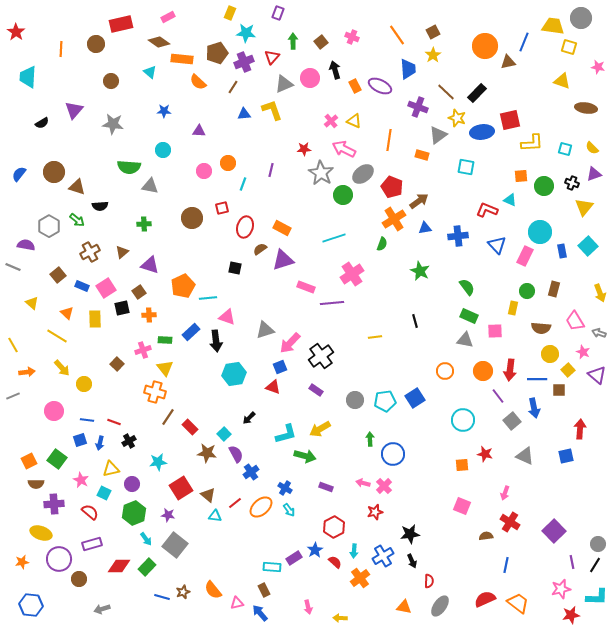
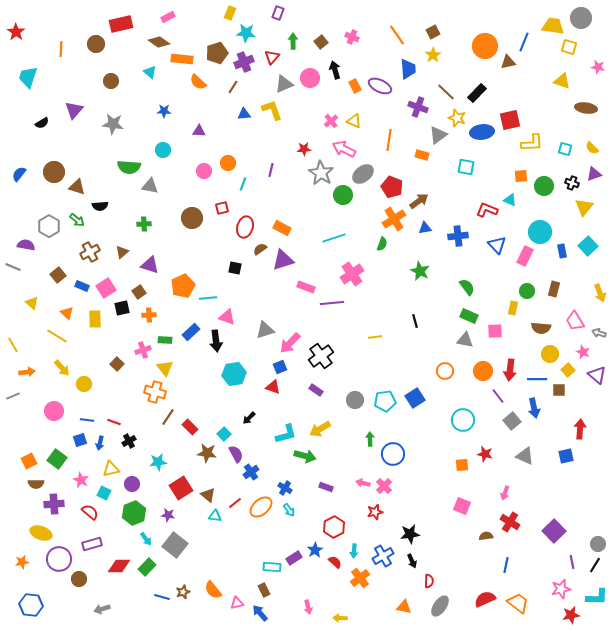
cyan trapezoid at (28, 77): rotated 15 degrees clockwise
